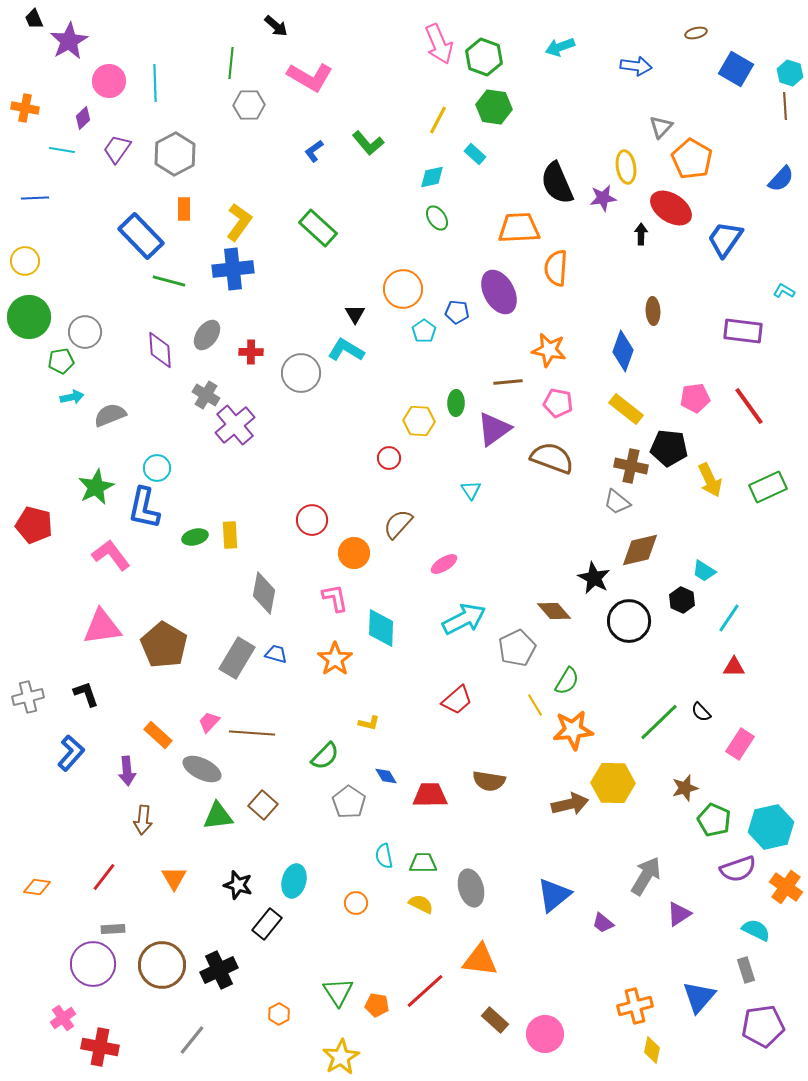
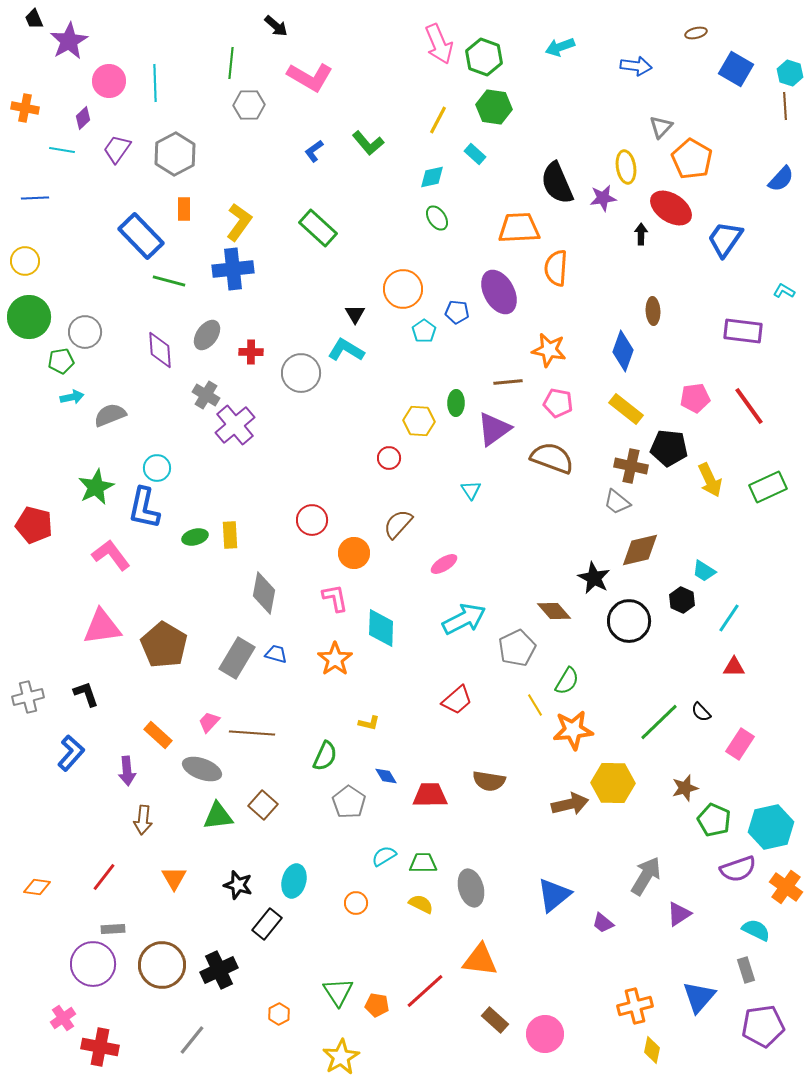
green semicircle at (325, 756): rotated 20 degrees counterclockwise
gray ellipse at (202, 769): rotated 6 degrees counterclockwise
cyan semicircle at (384, 856): rotated 70 degrees clockwise
